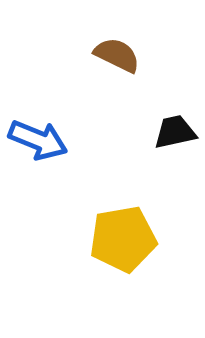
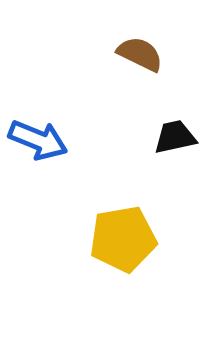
brown semicircle: moved 23 px right, 1 px up
black trapezoid: moved 5 px down
